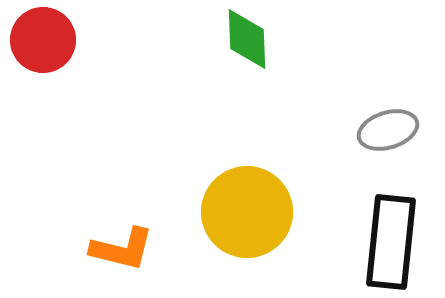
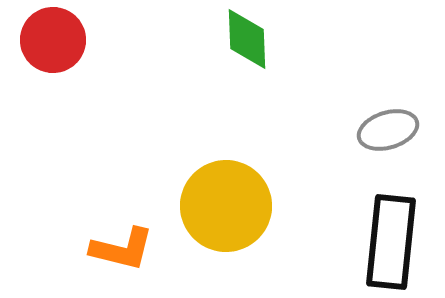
red circle: moved 10 px right
yellow circle: moved 21 px left, 6 px up
